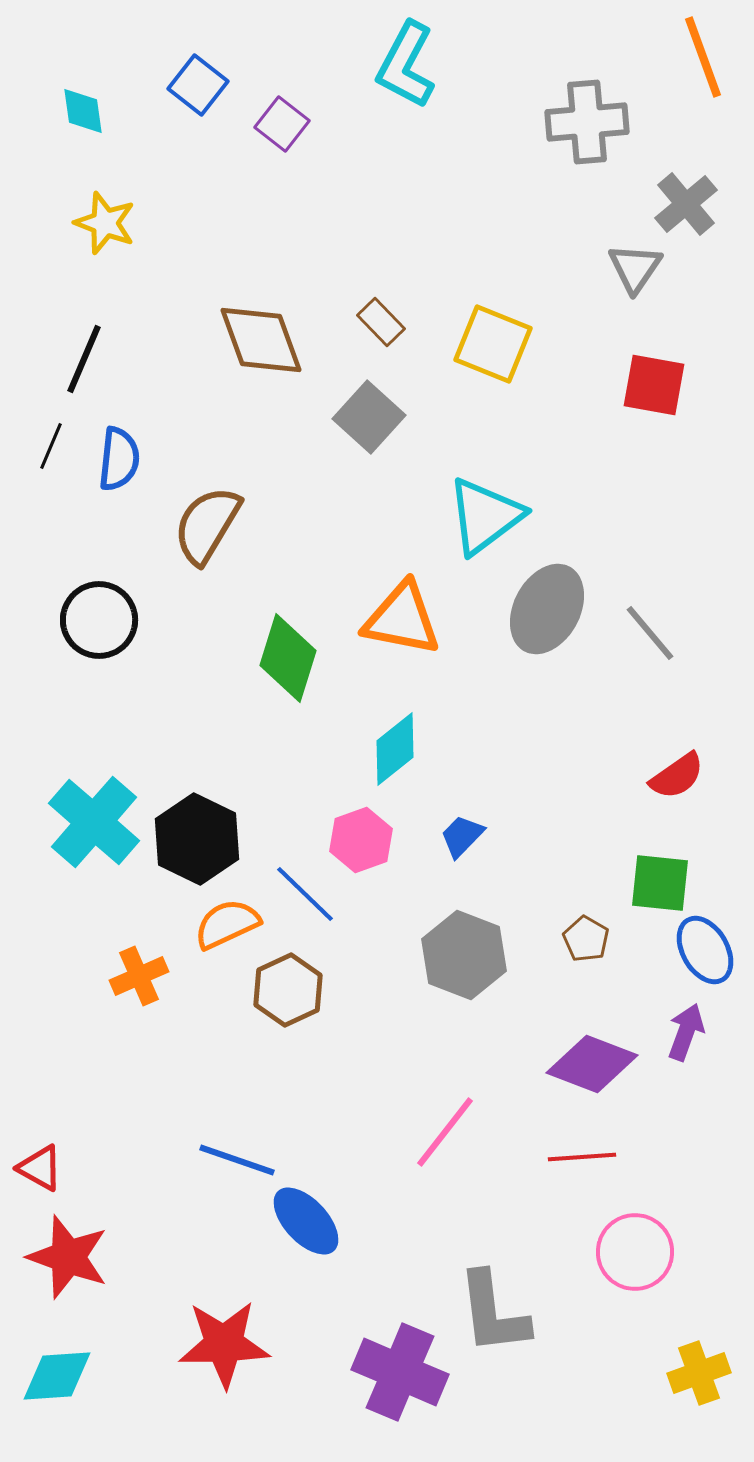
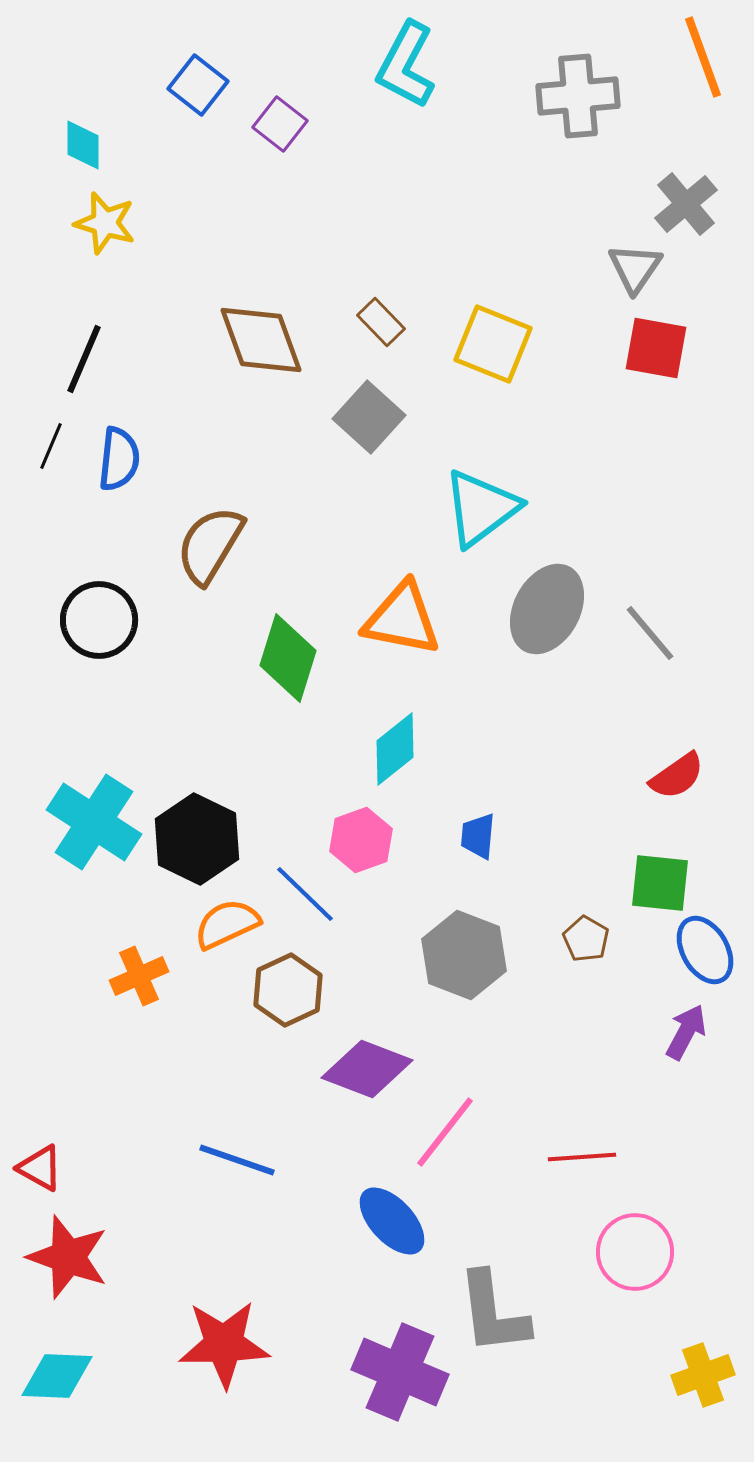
cyan diamond at (83, 111): moved 34 px down; rotated 8 degrees clockwise
gray cross at (587, 122): moved 9 px left, 26 px up
purple square at (282, 124): moved 2 px left
yellow star at (105, 223): rotated 4 degrees counterclockwise
red square at (654, 385): moved 2 px right, 37 px up
cyan triangle at (485, 516): moved 4 px left, 8 px up
brown semicircle at (207, 525): moved 3 px right, 20 px down
cyan cross at (94, 822): rotated 8 degrees counterclockwise
blue trapezoid at (462, 836): moved 16 px right; rotated 39 degrees counterclockwise
purple arrow at (686, 1032): rotated 8 degrees clockwise
purple diamond at (592, 1064): moved 225 px left, 5 px down
blue ellipse at (306, 1221): moved 86 px right
yellow cross at (699, 1373): moved 4 px right, 2 px down
cyan diamond at (57, 1376): rotated 6 degrees clockwise
